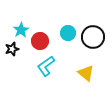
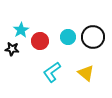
cyan circle: moved 4 px down
black star: rotated 24 degrees clockwise
cyan L-shape: moved 6 px right, 6 px down
